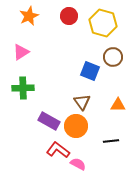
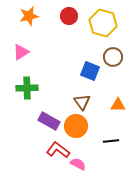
orange star: rotated 12 degrees clockwise
green cross: moved 4 px right
